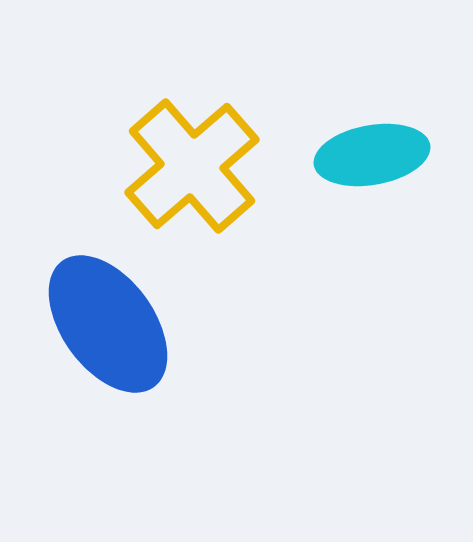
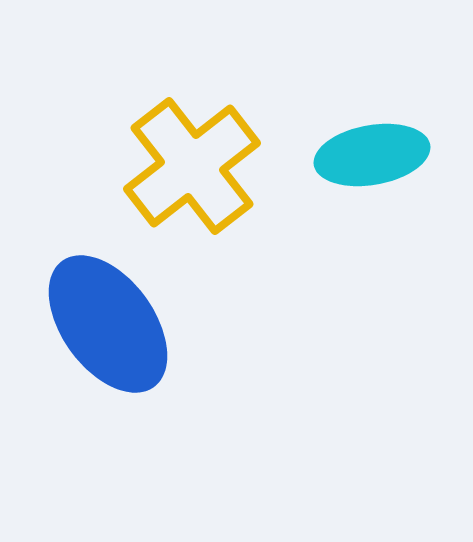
yellow cross: rotated 3 degrees clockwise
